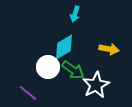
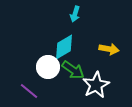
purple line: moved 1 px right, 2 px up
